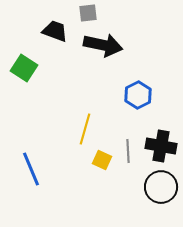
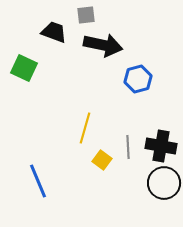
gray square: moved 2 px left, 2 px down
black trapezoid: moved 1 px left, 1 px down
green square: rotated 8 degrees counterclockwise
blue hexagon: moved 16 px up; rotated 12 degrees clockwise
yellow line: moved 1 px up
gray line: moved 4 px up
yellow square: rotated 12 degrees clockwise
blue line: moved 7 px right, 12 px down
black circle: moved 3 px right, 4 px up
